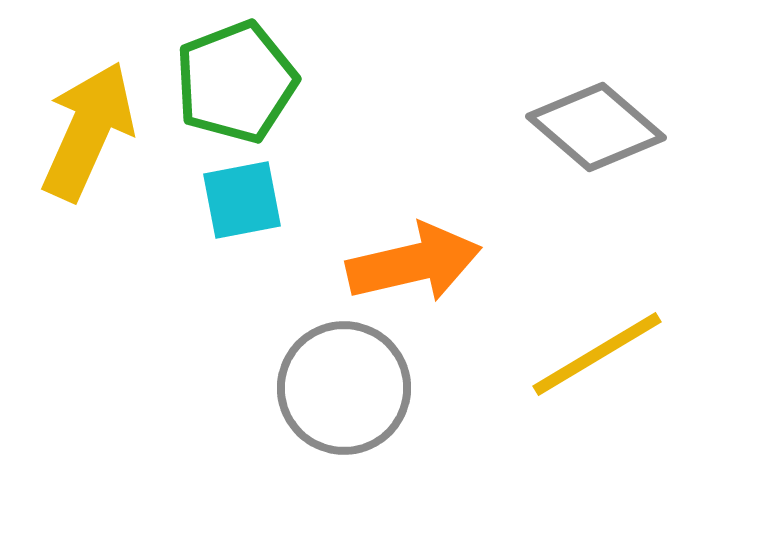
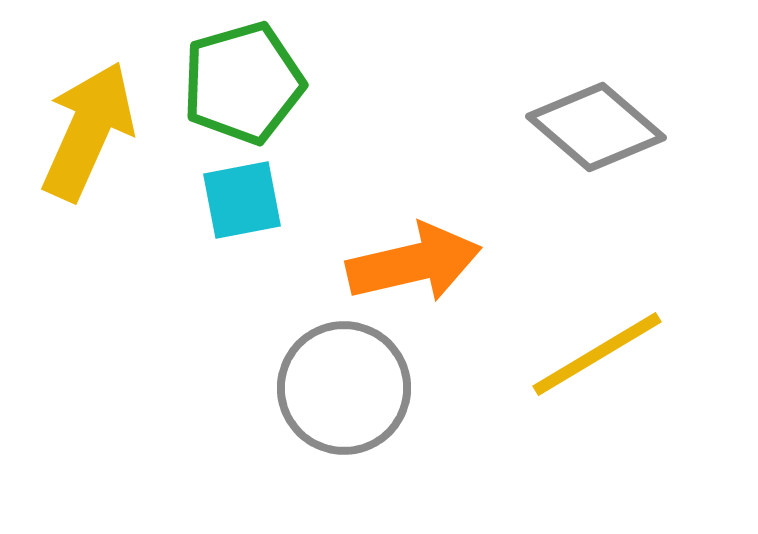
green pentagon: moved 7 px right, 1 px down; rotated 5 degrees clockwise
